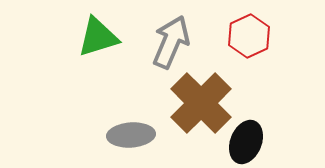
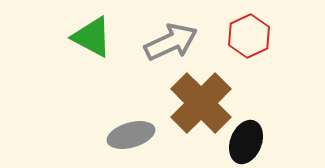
green triangle: moved 6 px left; rotated 45 degrees clockwise
gray arrow: rotated 42 degrees clockwise
gray ellipse: rotated 12 degrees counterclockwise
